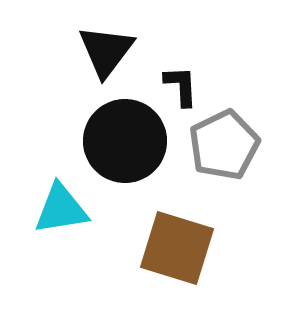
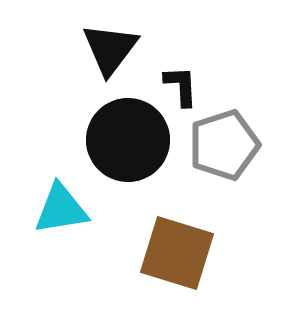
black triangle: moved 4 px right, 2 px up
black circle: moved 3 px right, 1 px up
gray pentagon: rotated 8 degrees clockwise
brown square: moved 5 px down
